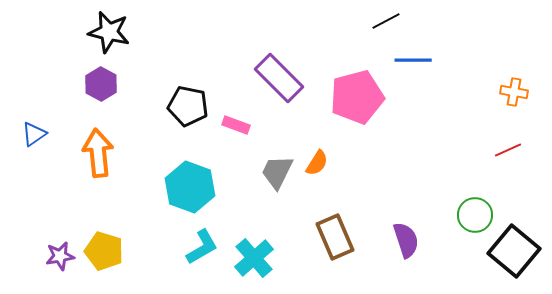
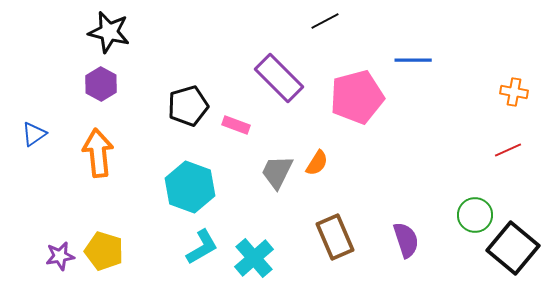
black line: moved 61 px left
black pentagon: rotated 27 degrees counterclockwise
black square: moved 1 px left, 3 px up
